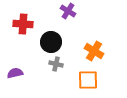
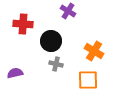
black circle: moved 1 px up
